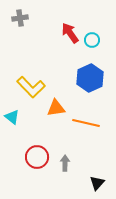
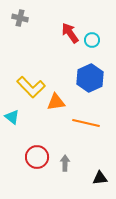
gray cross: rotated 21 degrees clockwise
orange triangle: moved 6 px up
black triangle: moved 3 px right, 5 px up; rotated 42 degrees clockwise
